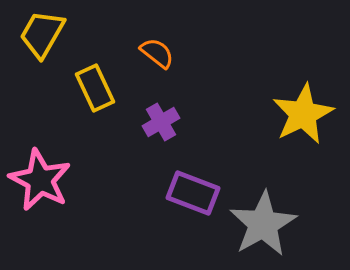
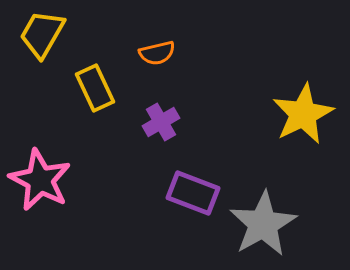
orange semicircle: rotated 129 degrees clockwise
